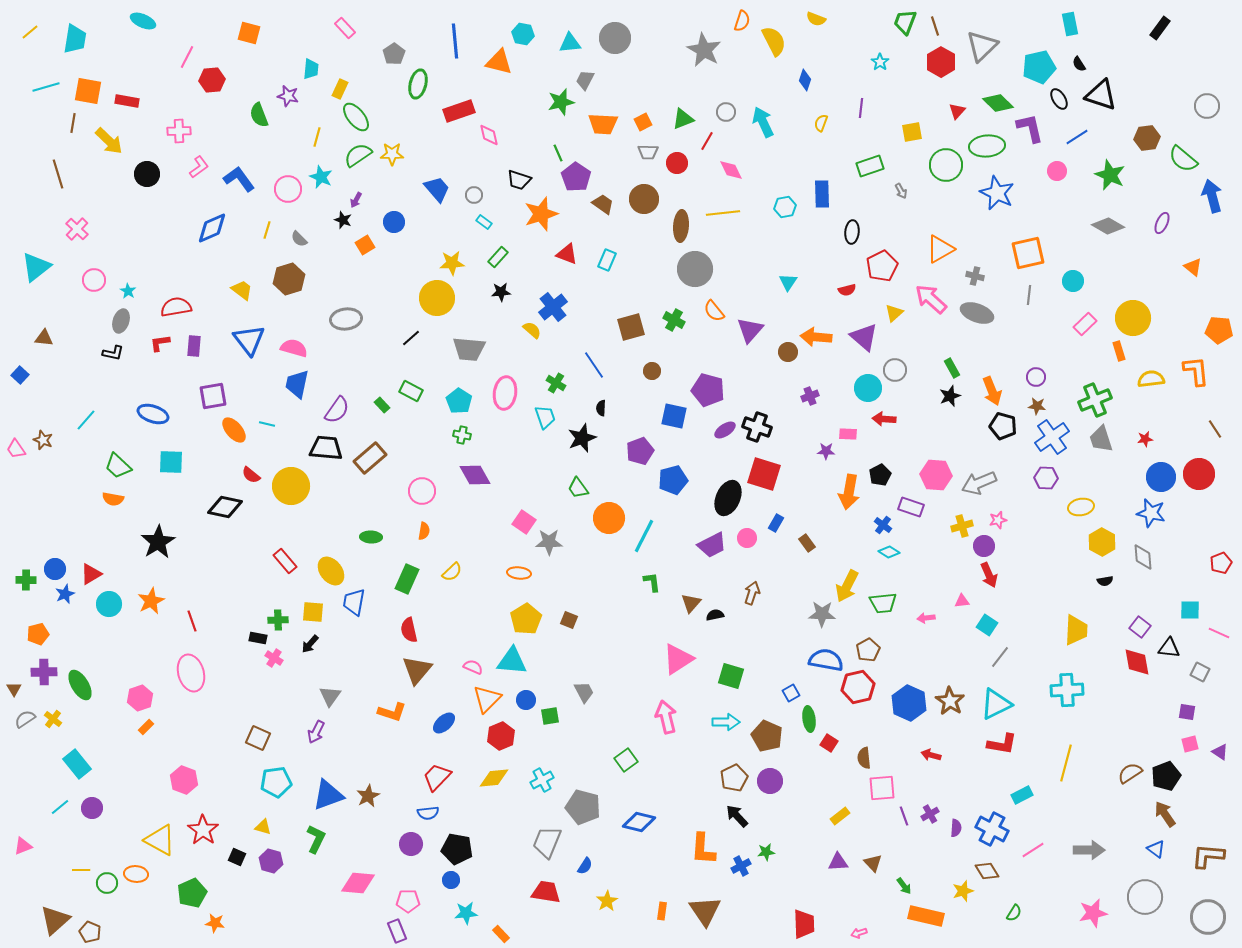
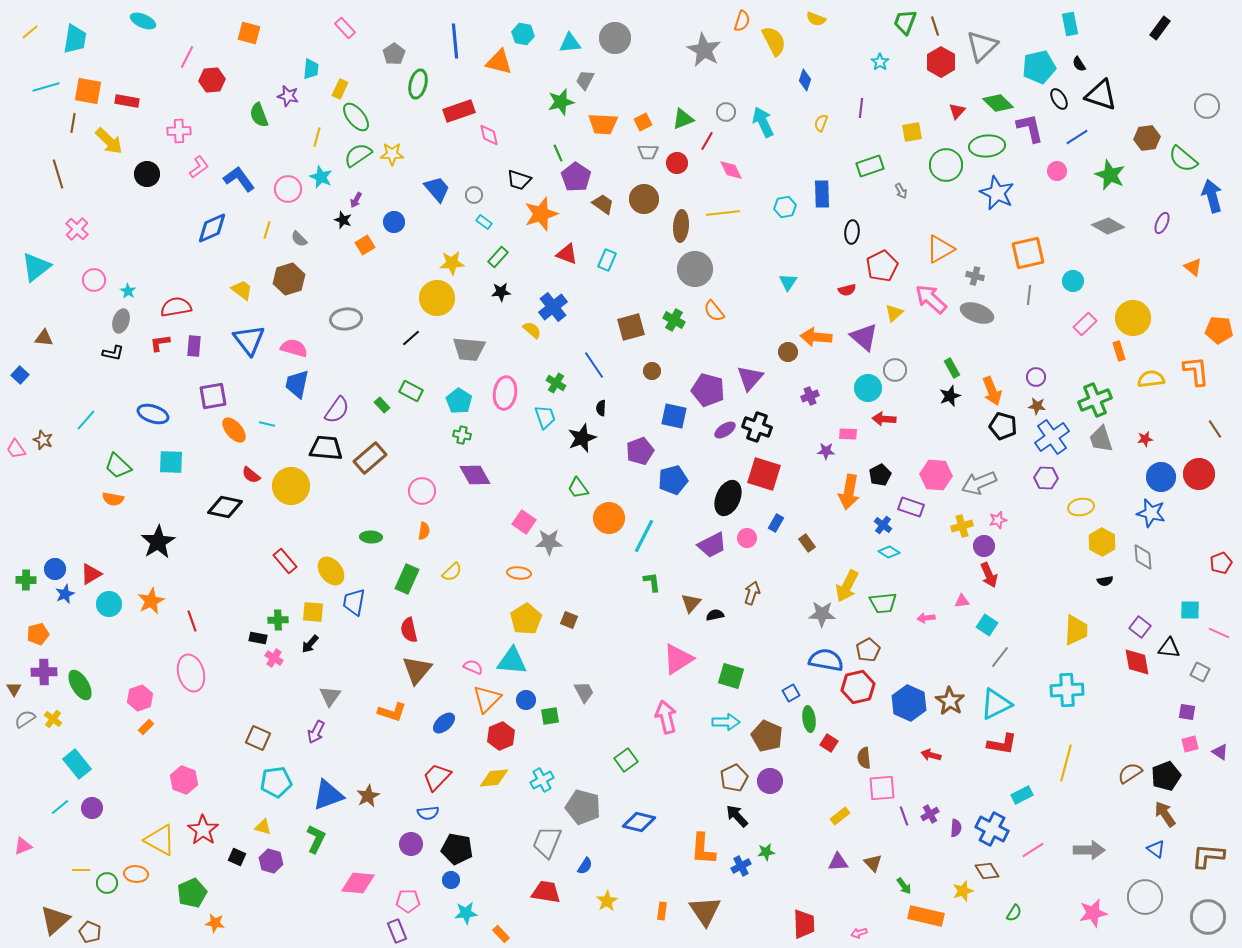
purple triangle at (750, 330): moved 48 px down
